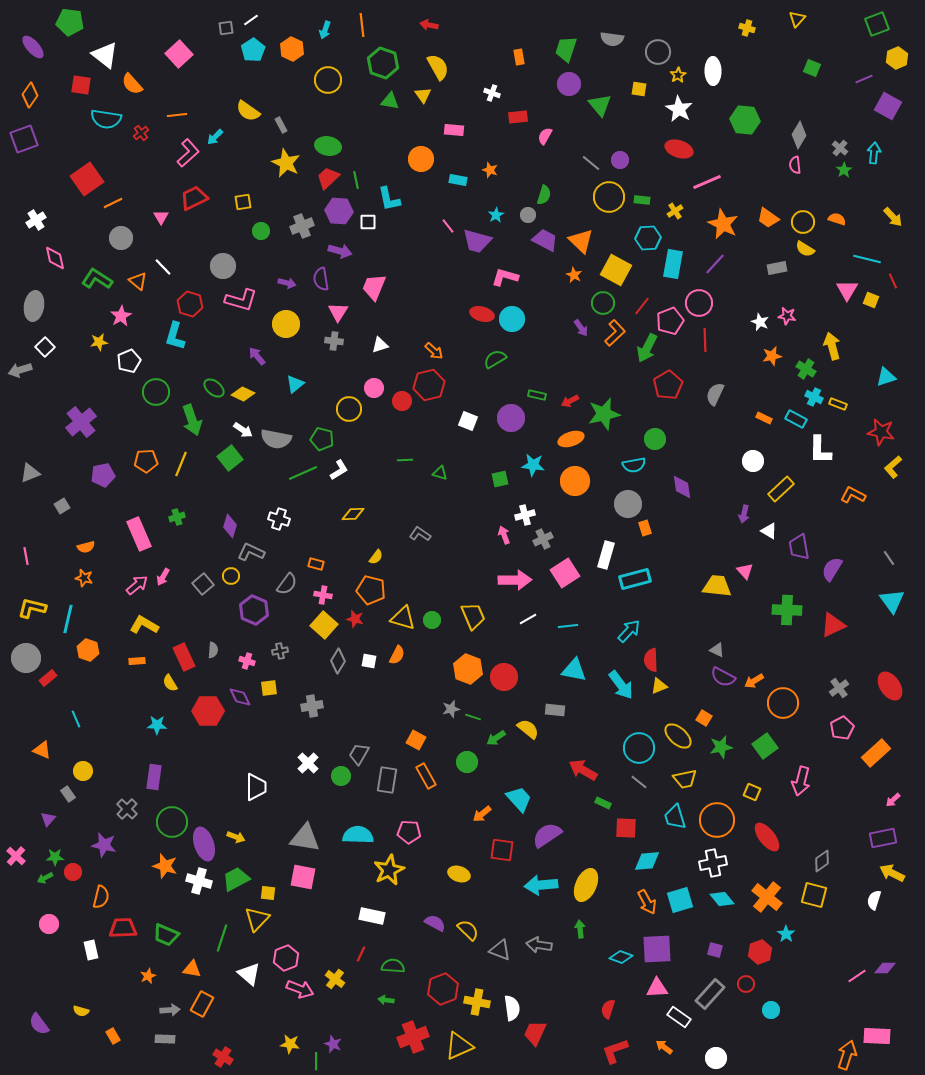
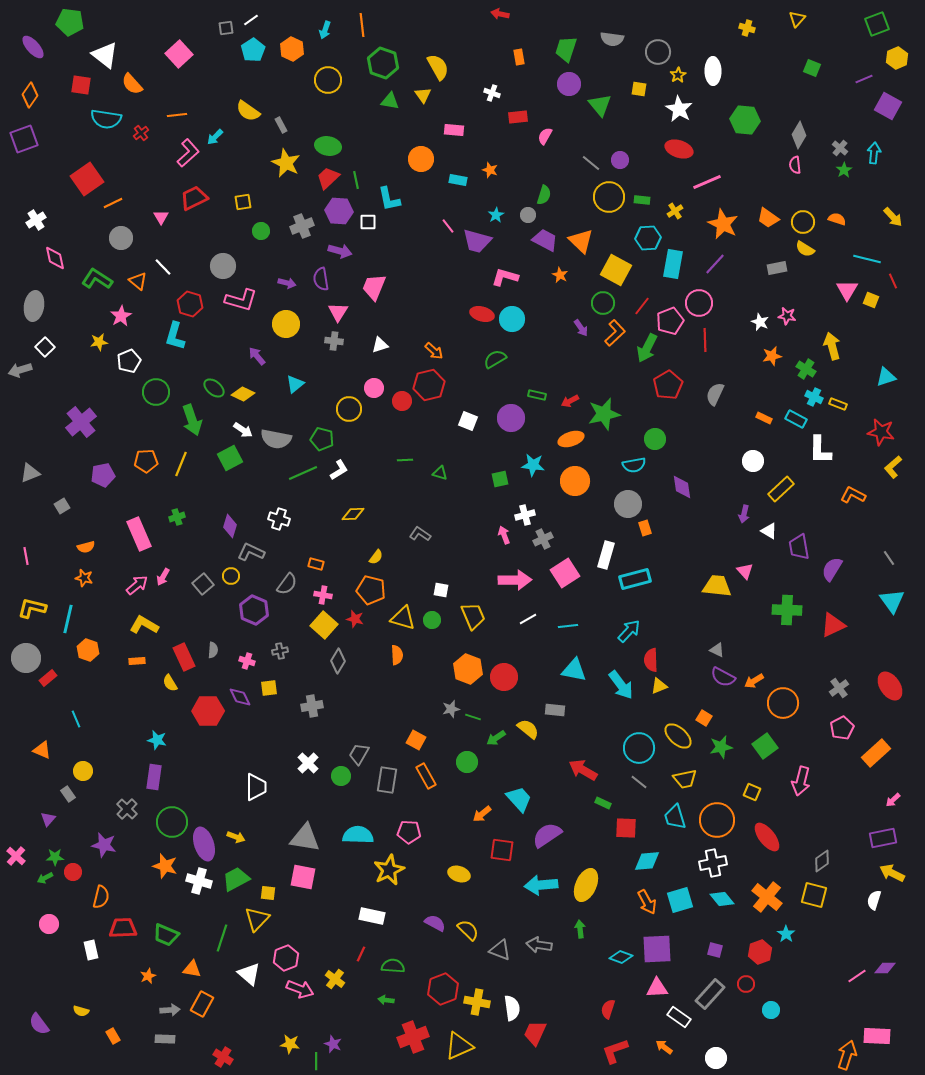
red arrow at (429, 25): moved 71 px right, 11 px up
orange star at (574, 275): moved 14 px left
green square at (230, 458): rotated 10 degrees clockwise
orange semicircle at (397, 655): rotated 30 degrees counterclockwise
white square at (369, 661): moved 72 px right, 71 px up
cyan star at (157, 725): moved 15 px down; rotated 12 degrees clockwise
